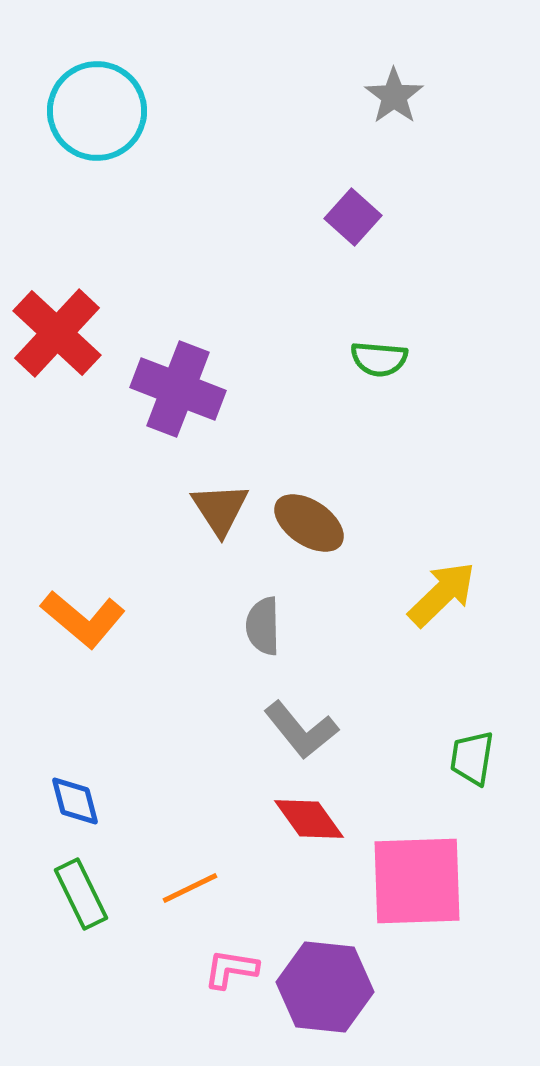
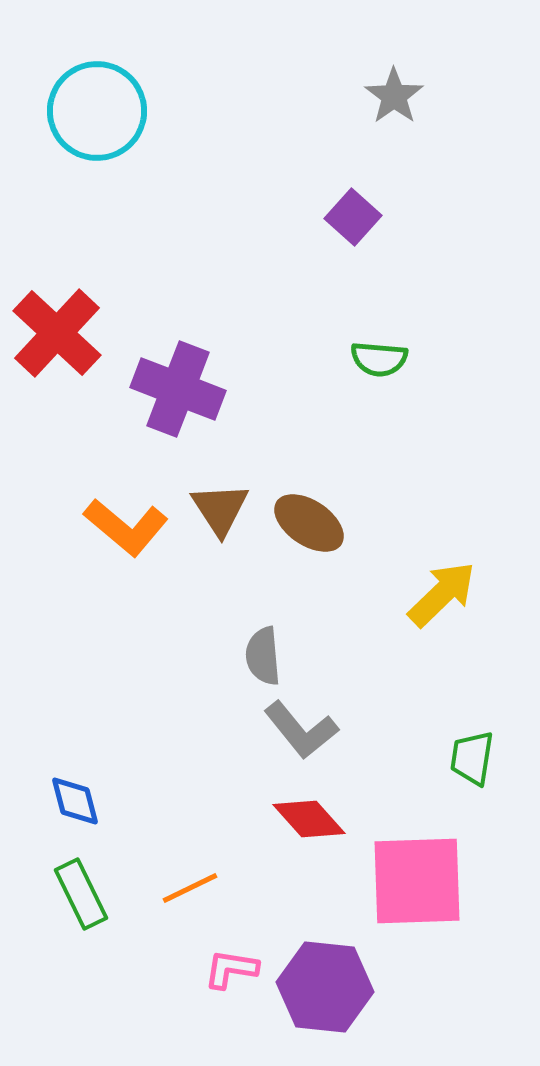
orange L-shape: moved 43 px right, 92 px up
gray semicircle: moved 30 px down; rotated 4 degrees counterclockwise
red diamond: rotated 6 degrees counterclockwise
